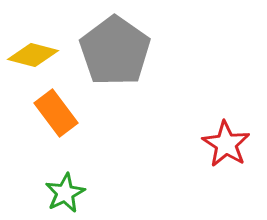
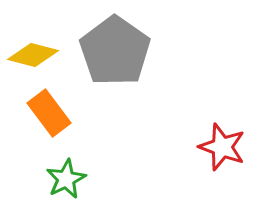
orange rectangle: moved 7 px left
red star: moved 4 px left, 3 px down; rotated 12 degrees counterclockwise
green star: moved 1 px right, 14 px up
